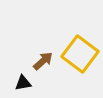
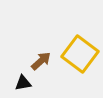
brown arrow: moved 2 px left
